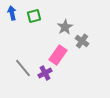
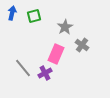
blue arrow: rotated 24 degrees clockwise
gray cross: moved 4 px down
pink rectangle: moved 2 px left, 1 px up; rotated 12 degrees counterclockwise
